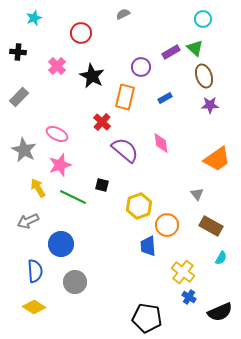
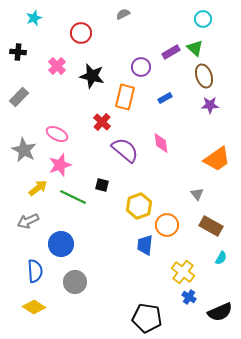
black star: rotated 15 degrees counterclockwise
yellow arrow: rotated 84 degrees clockwise
blue trapezoid: moved 3 px left, 1 px up; rotated 10 degrees clockwise
